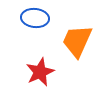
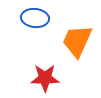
red star: moved 5 px right, 6 px down; rotated 24 degrees clockwise
